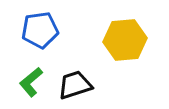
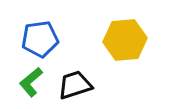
blue pentagon: moved 9 px down
